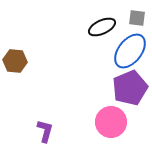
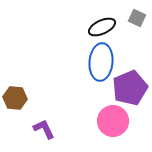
gray square: rotated 18 degrees clockwise
blue ellipse: moved 29 px left, 11 px down; rotated 33 degrees counterclockwise
brown hexagon: moved 37 px down
pink circle: moved 2 px right, 1 px up
purple L-shape: moved 1 px left, 2 px up; rotated 40 degrees counterclockwise
